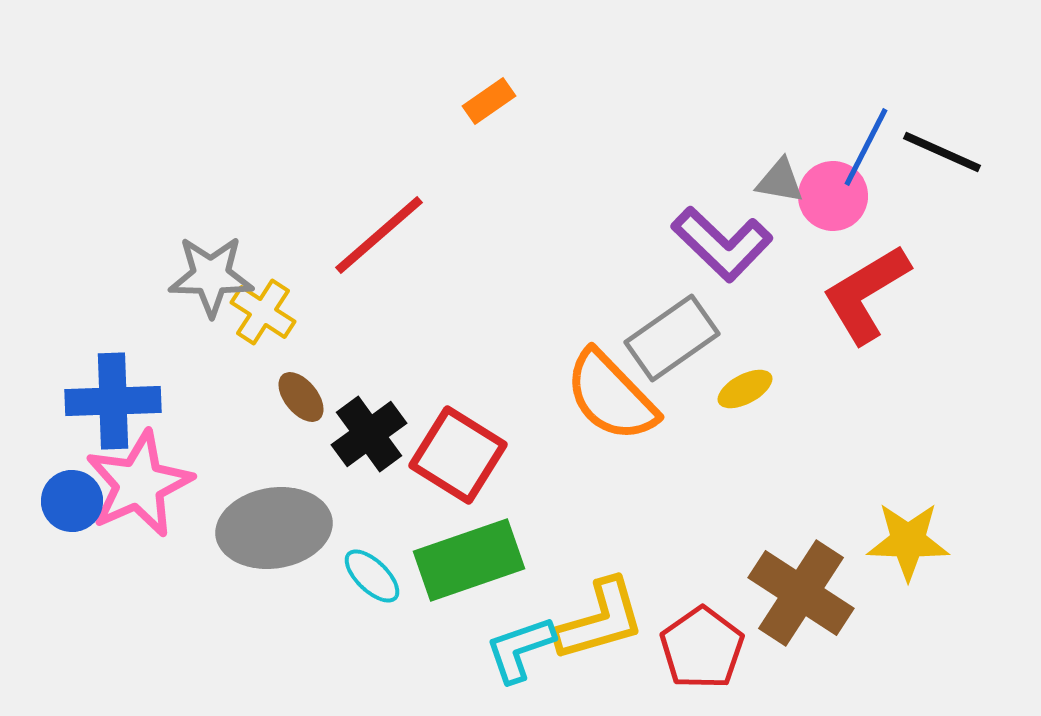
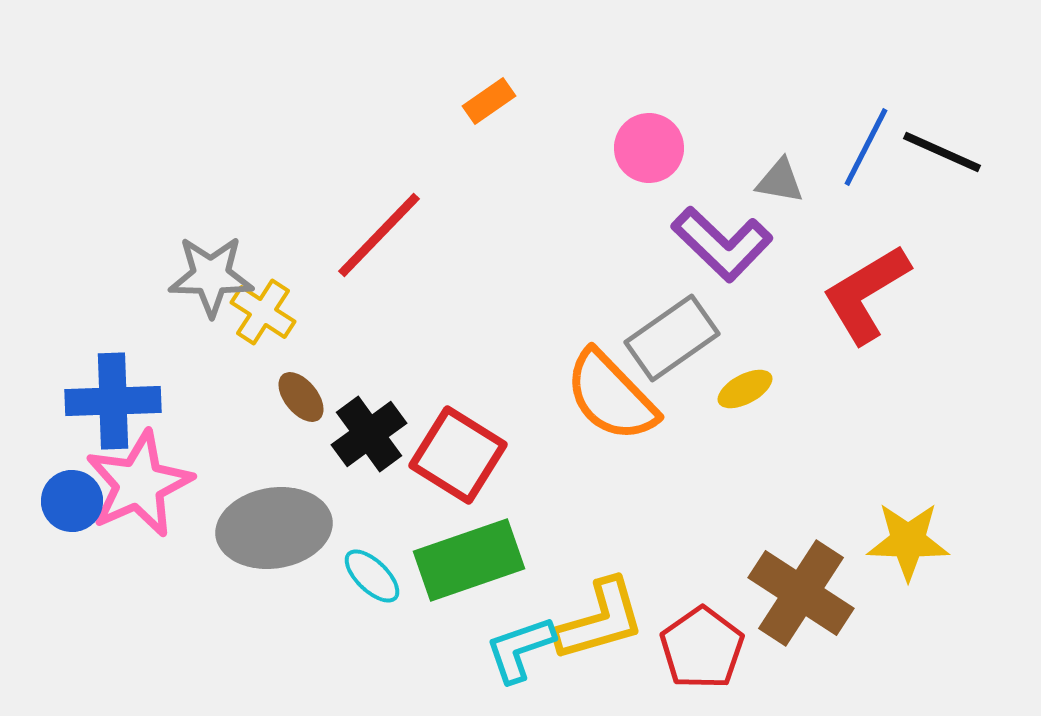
pink circle: moved 184 px left, 48 px up
red line: rotated 5 degrees counterclockwise
